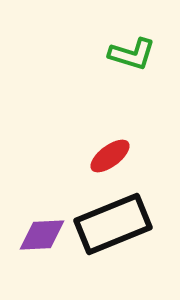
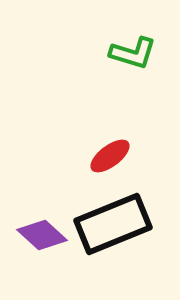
green L-shape: moved 1 px right, 1 px up
purple diamond: rotated 45 degrees clockwise
